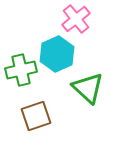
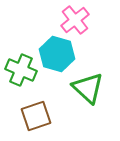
pink cross: moved 1 px left, 1 px down
cyan hexagon: rotated 20 degrees counterclockwise
green cross: rotated 36 degrees clockwise
